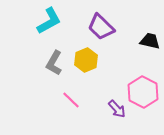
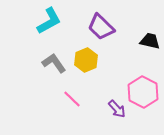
gray L-shape: rotated 115 degrees clockwise
pink line: moved 1 px right, 1 px up
